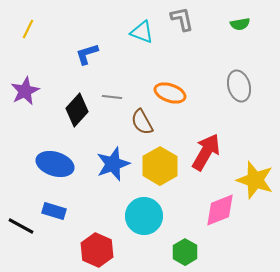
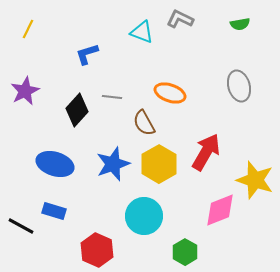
gray L-shape: moved 2 px left; rotated 52 degrees counterclockwise
brown semicircle: moved 2 px right, 1 px down
yellow hexagon: moved 1 px left, 2 px up
